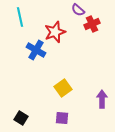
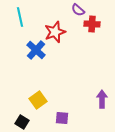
red cross: rotated 28 degrees clockwise
blue cross: rotated 12 degrees clockwise
yellow square: moved 25 px left, 12 px down
black square: moved 1 px right, 4 px down
